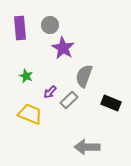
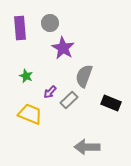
gray circle: moved 2 px up
